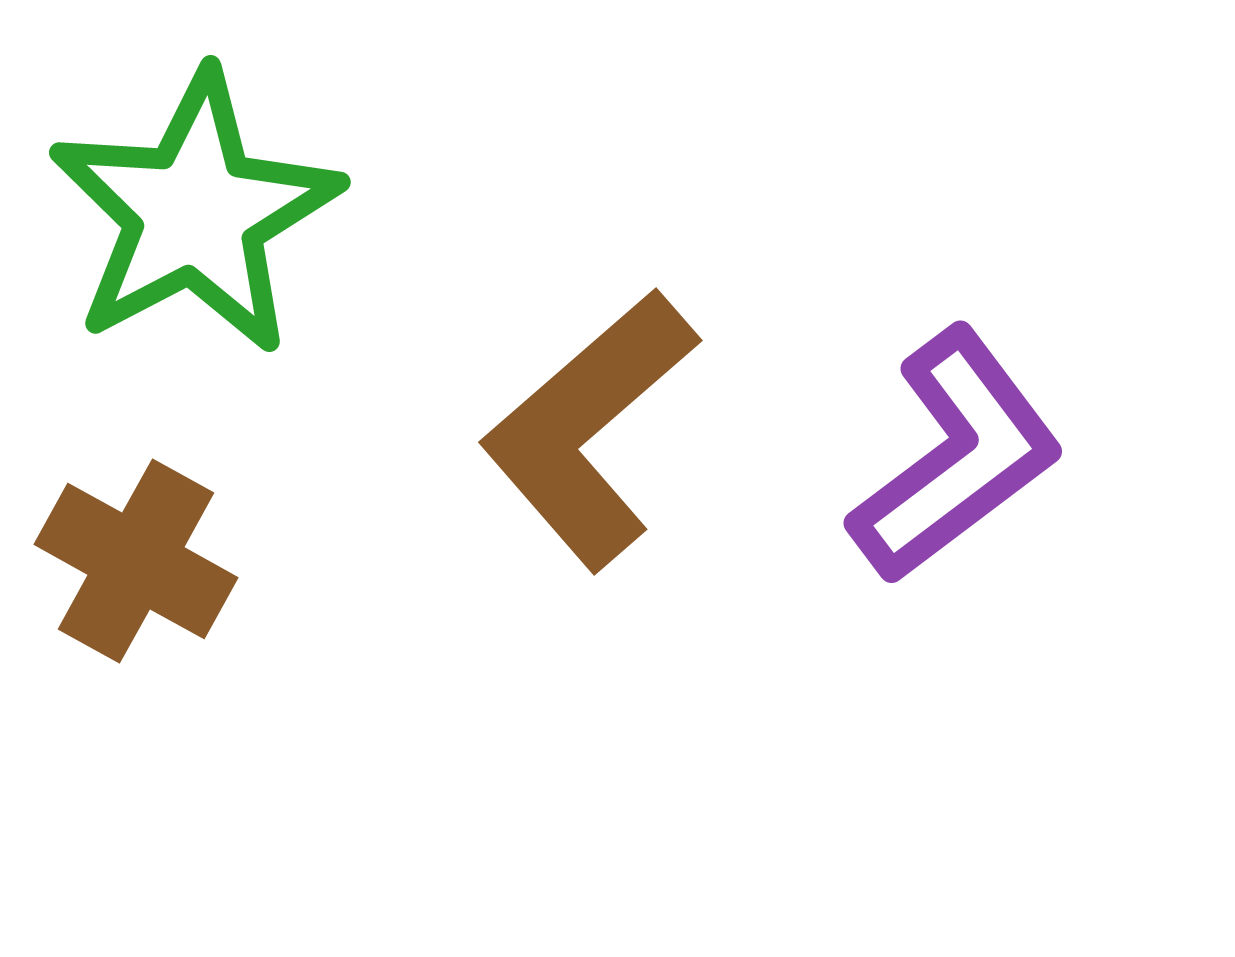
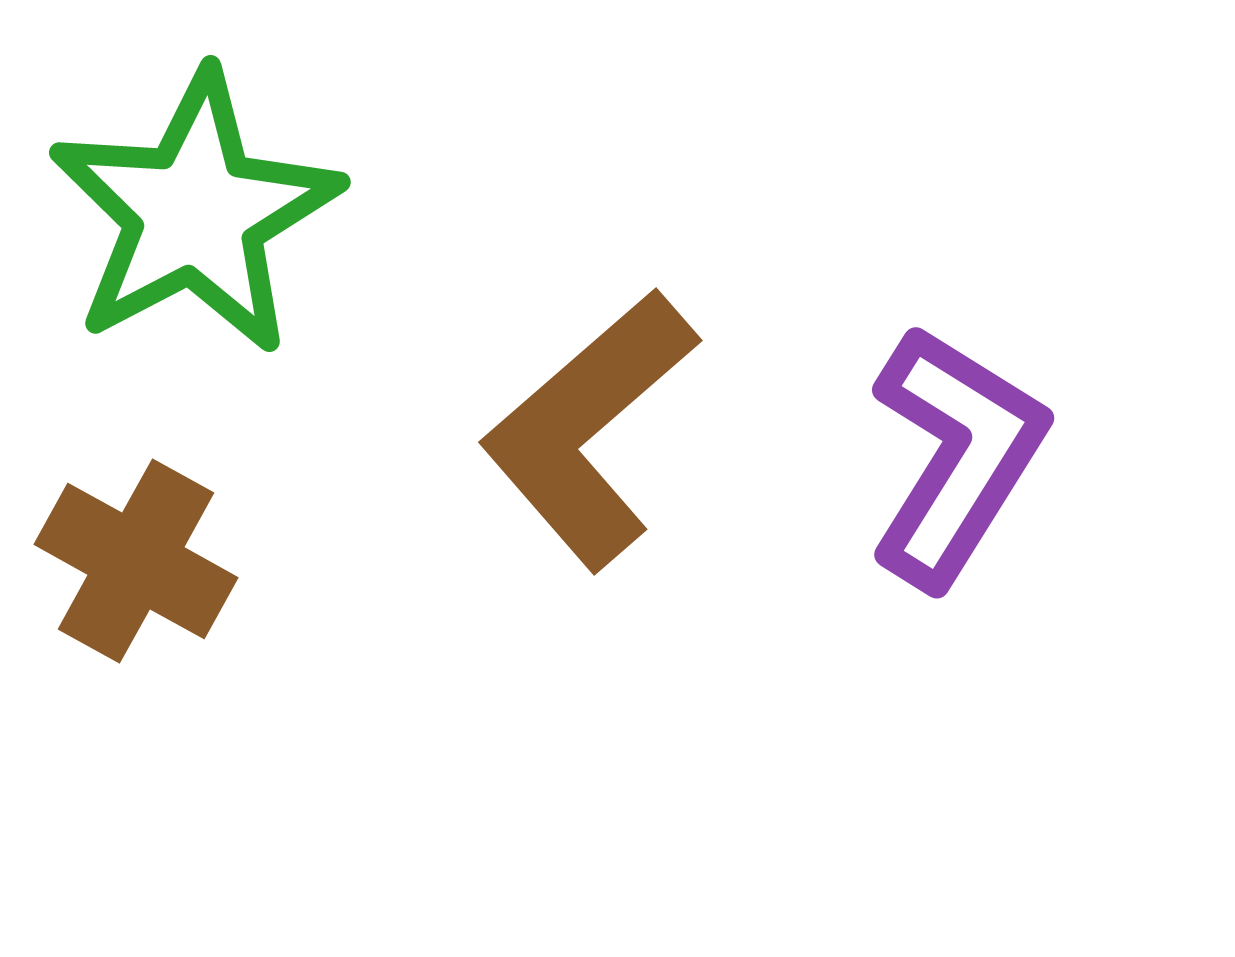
purple L-shape: rotated 21 degrees counterclockwise
